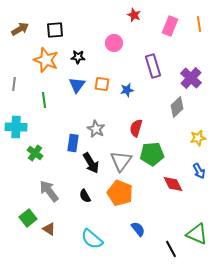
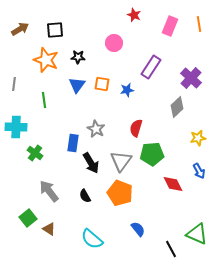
purple rectangle: moved 2 px left, 1 px down; rotated 50 degrees clockwise
